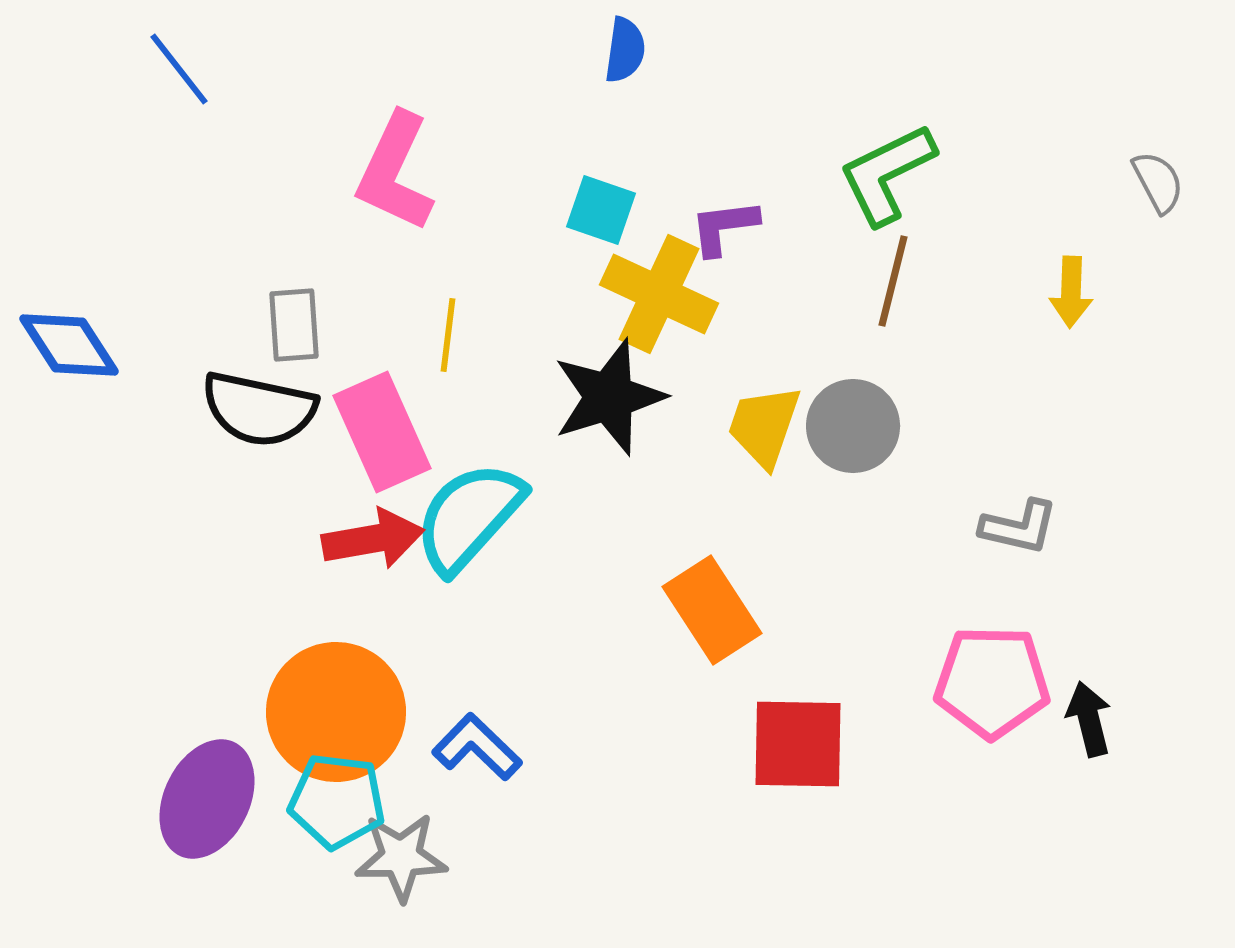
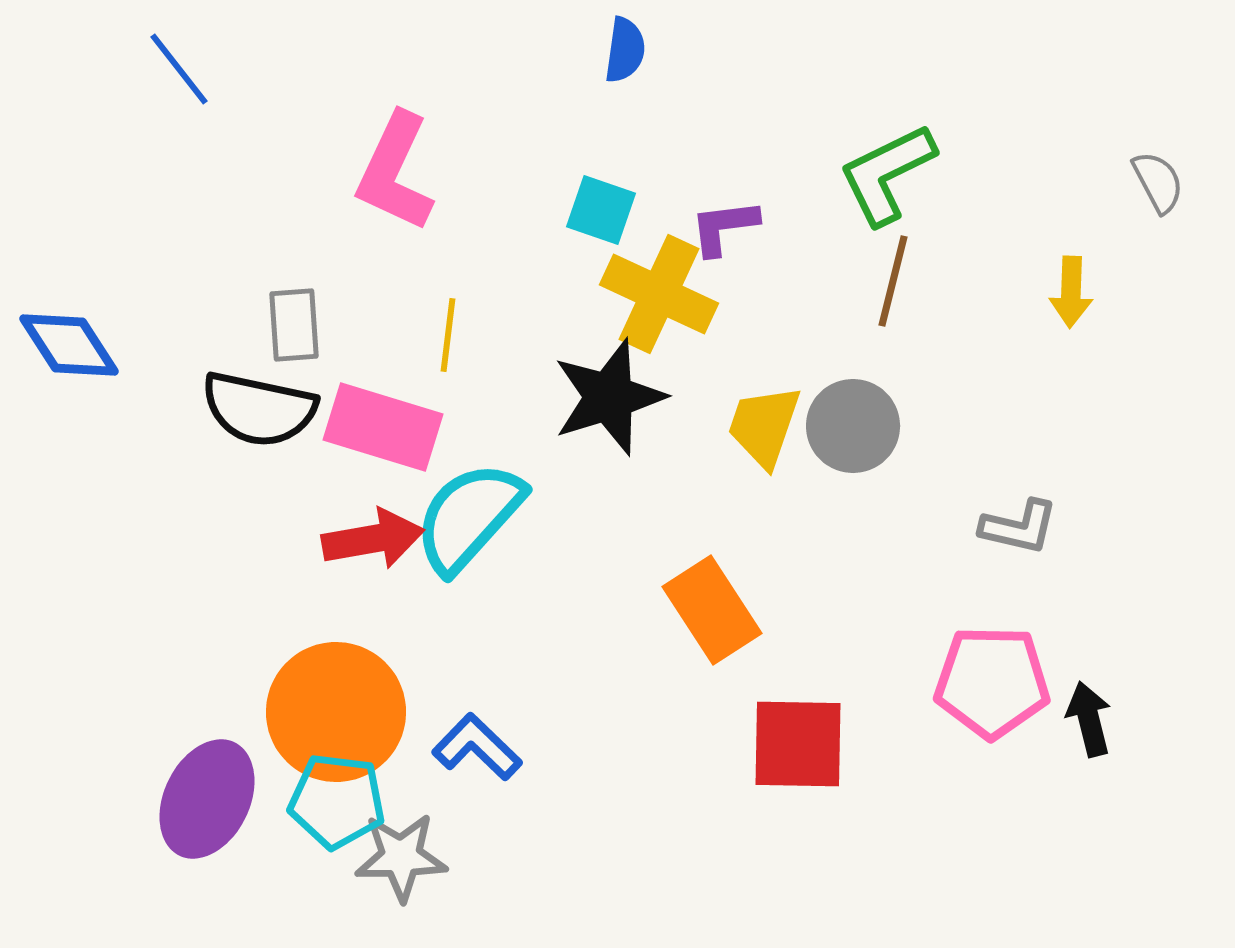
pink rectangle: moved 1 px right, 5 px up; rotated 49 degrees counterclockwise
